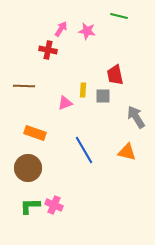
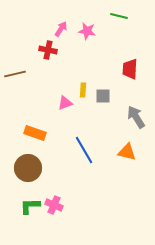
red trapezoid: moved 15 px right, 6 px up; rotated 15 degrees clockwise
brown line: moved 9 px left, 12 px up; rotated 15 degrees counterclockwise
